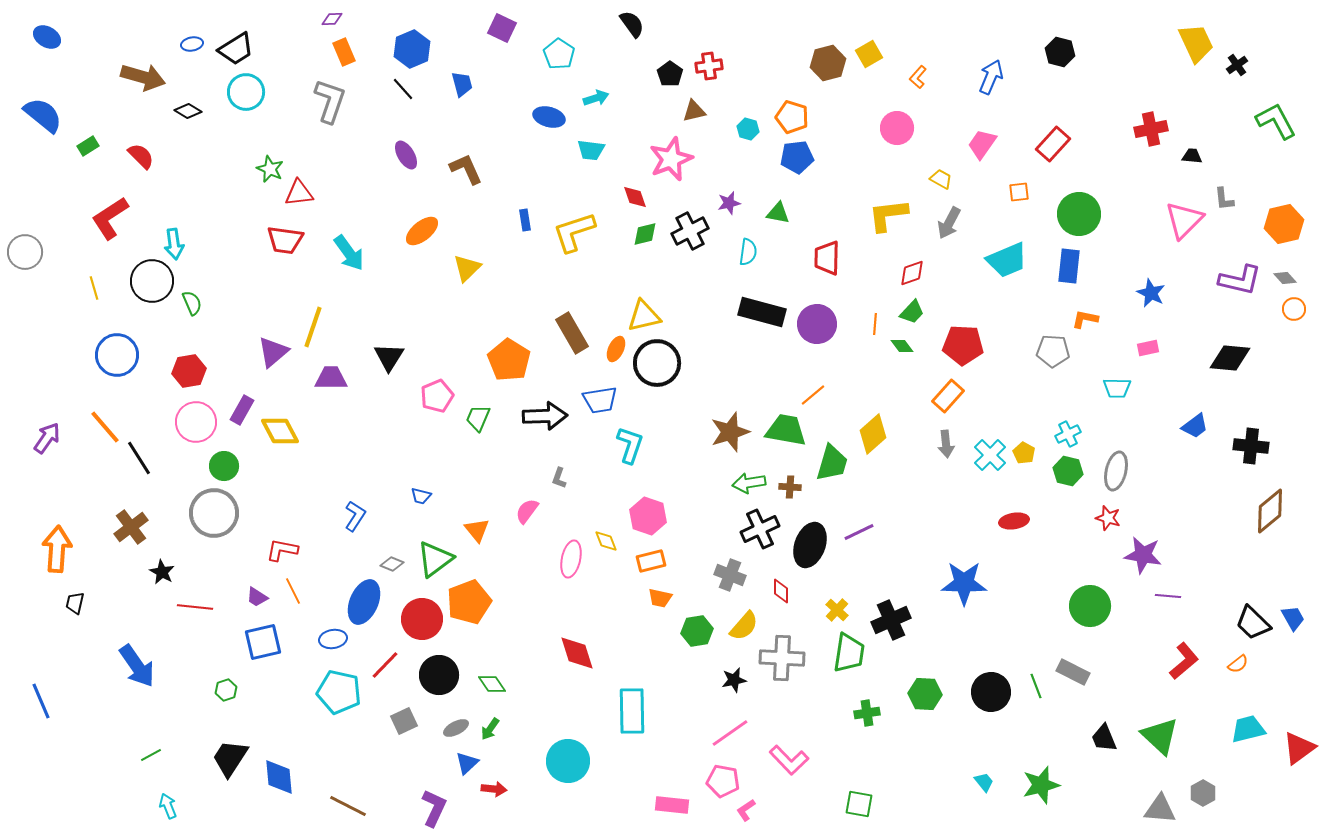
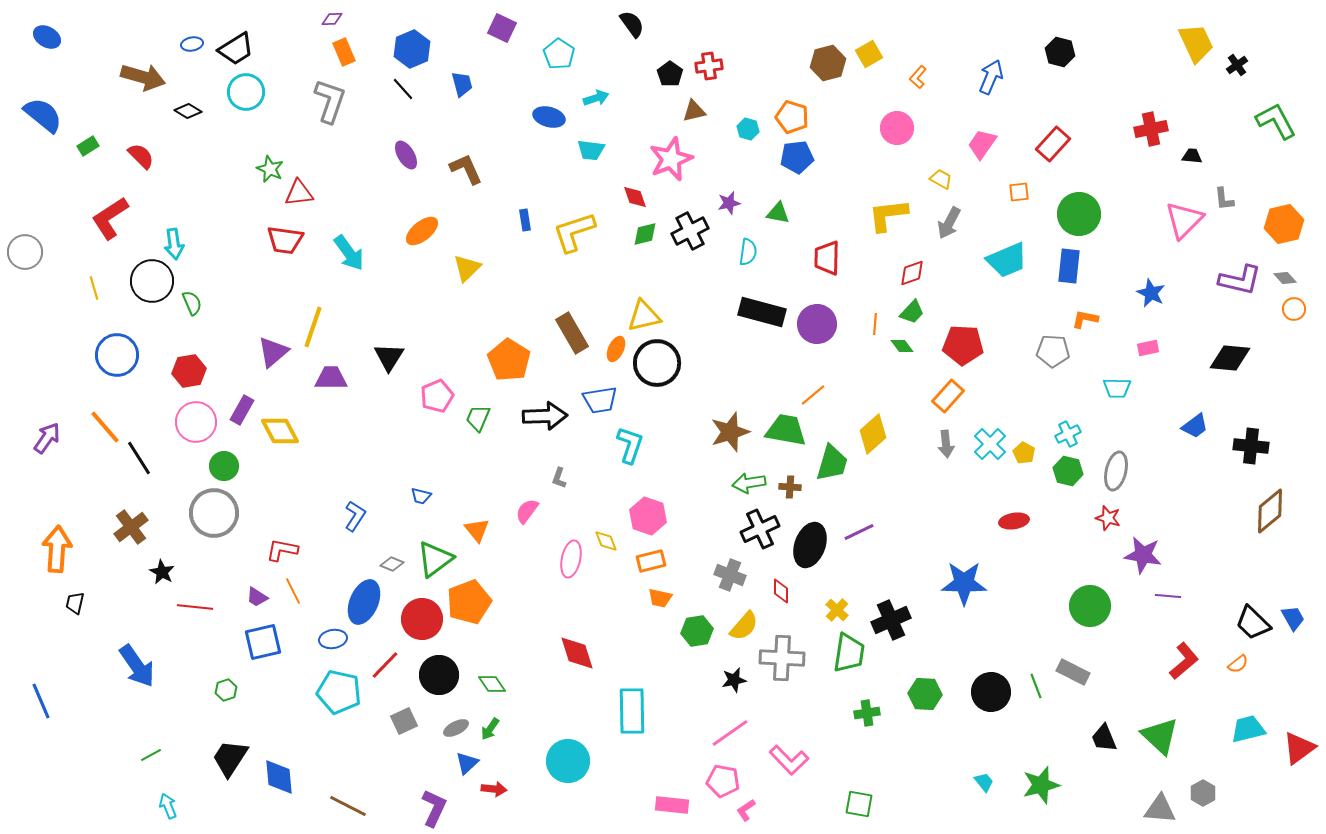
cyan cross at (990, 455): moved 11 px up
